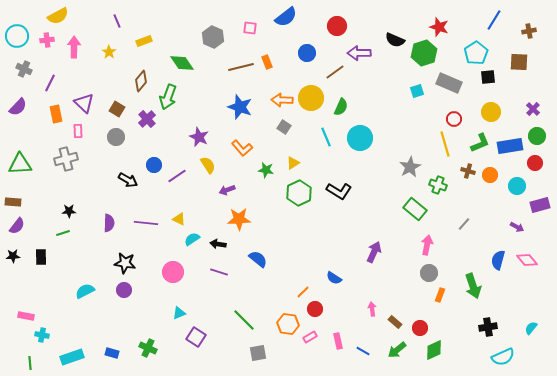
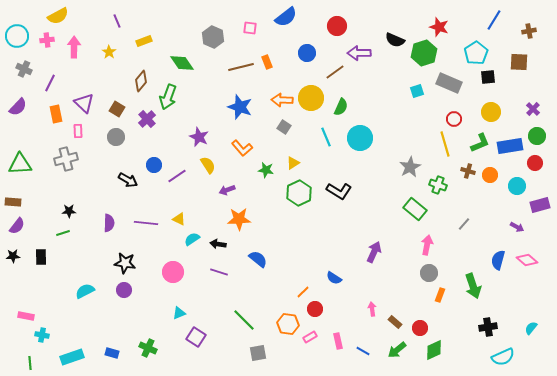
pink diamond at (527, 260): rotated 10 degrees counterclockwise
